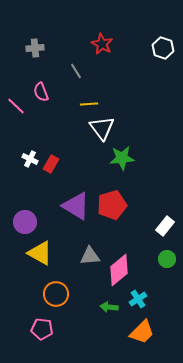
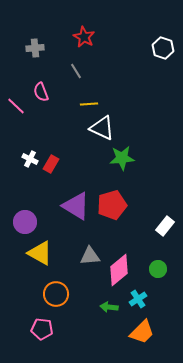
red star: moved 18 px left, 7 px up
white triangle: rotated 28 degrees counterclockwise
green circle: moved 9 px left, 10 px down
